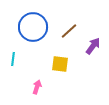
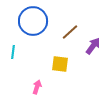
blue circle: moved 6 px up
brown line: moved 1 px right, 1 px down
cyan line: moved 7 px up
